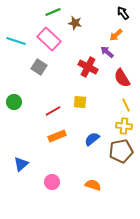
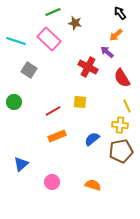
black arrow: moved 3 px left
gray square: moved 10 px left, 3 px down
yellow line: moved 1 px right, 1 px down
yellow cross: moved 4 px left, 1 px up
